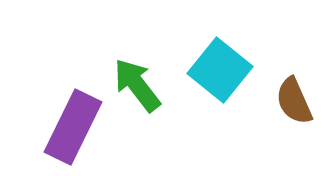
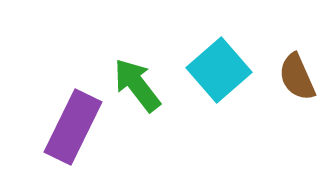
cyan square: moved 1 px left; rotated 10 degrees clockwise
brown semicircle: moved 3 px right, 24 px up
